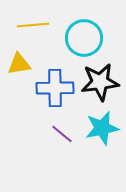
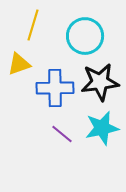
yellow line: rotated 68 degrees counterclockwise
cyan circle: moved 1 px right, 2 px up
yellow triangle: rotated 10 degrees counterclockwise
